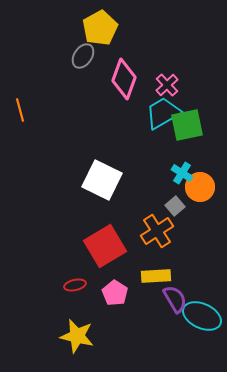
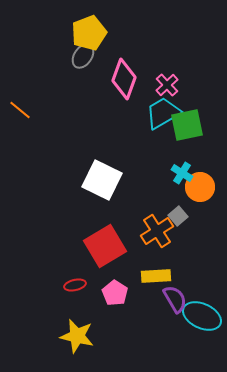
yellow pentagon: moved 11 px left, 5 px down; rotated 8 degrees clockwise
orange line: rotated 35 degrees counterclockwise
gray square: moved 3 px right, 10 px down
